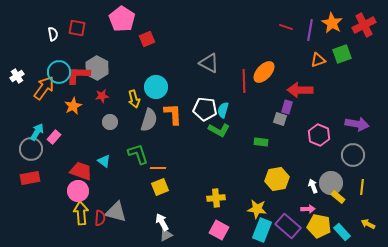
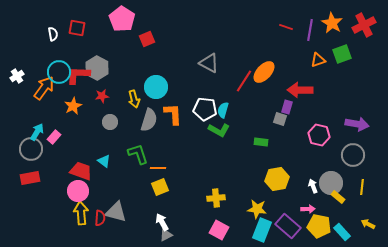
red line at (244, 81): rotated 35 degrees clockwise
pink hexagon at (319, 135): rotated 10 degrees counterclockwise
